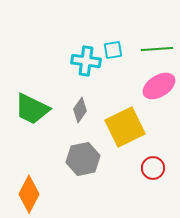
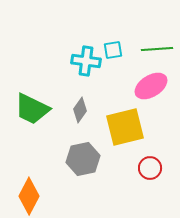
pink ellipse: moved 8 px left
yellow square: rotated 12 degrees clockwise
red circle: moved 3 px left
orange diamond: moved 2 px down
